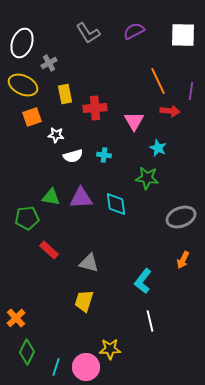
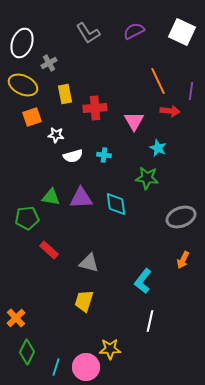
white square: moved 1 px left, 3 px up; rotated 24 degrees clockwise
white line: rotated 25 degrees clockwise
